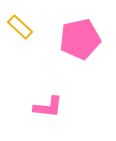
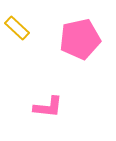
yellow rectangle: moved 3 px left, 1 px down
